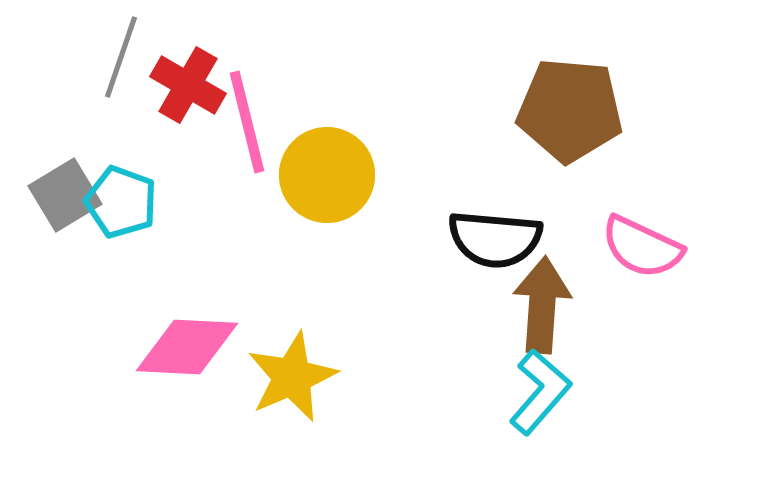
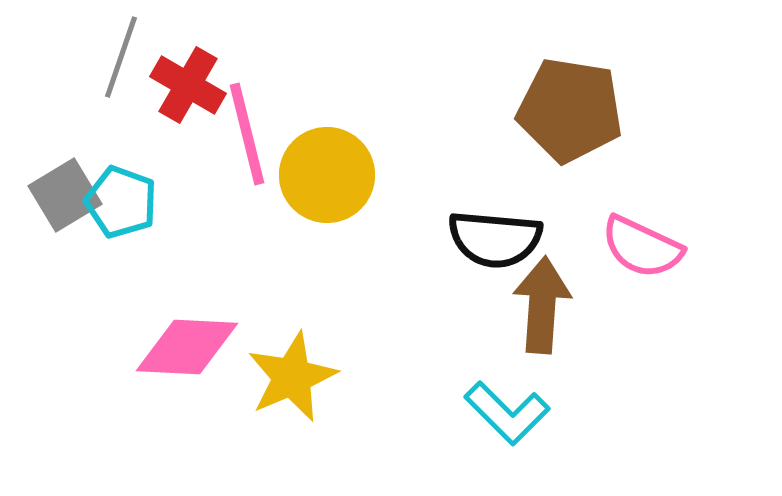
brown pentagon: rotated 4 degrees clockwise
pink line: moved 12 px down
cyan L-shape: moved 33 px left, 21 px down; rotated 94 degrees clockwise
